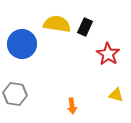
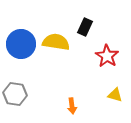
yellow semicircle: moved 1 px left, 18 px down
blue circle: moved 1 px left
red star: moved 1 px left, 2 px down
yellow triangle: moved 1 px left
